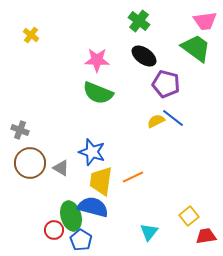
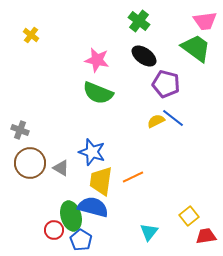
pink star: rotated 10 degrees clockwise
